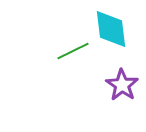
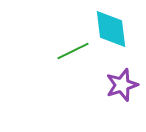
purple star: rotated 20 degrees clockwise
